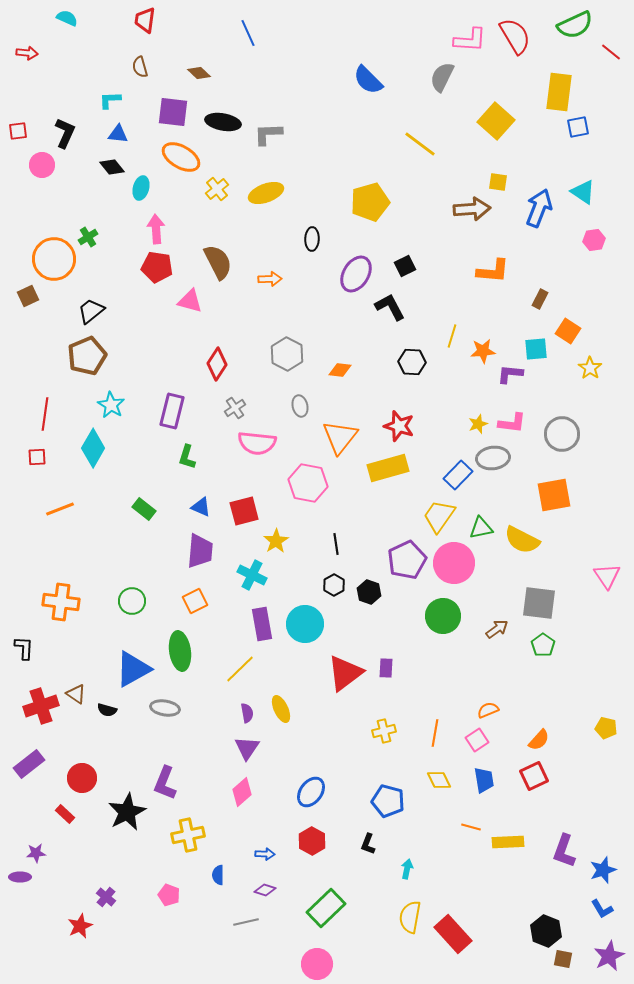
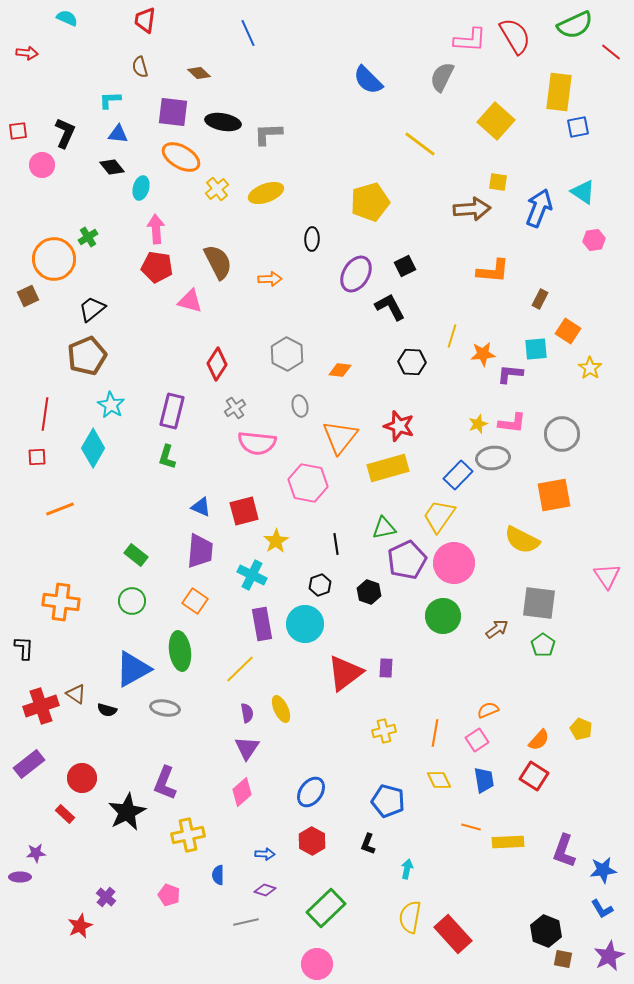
black trapezoid at (91, 311): moved 1 px right, 2 px up
orange star at (483, 351): moved 3 px down
green L-shape at (187, 457): moved 20 px left
green rectangle at (144, 509): moved 8 px left, 46 px down
green triangle at (481, 528): moved 97 px left
black hexagon at (334, 585): moved 14 px left; rotated 10 degrees clockwise
orange square at (195, 601): rotated 30 degrees counterclockwise
yellow pentagon at (606, 728): moved 25 px left, 1 px down; rotated 10 degrees clockwise
red square at (534, 776): rotated 32 degrees counterclockwise
blue star at (603, 870): rotated 12 degrees clockwise
